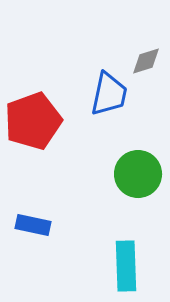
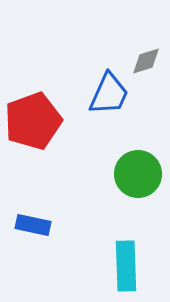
blue trapezoid: rotated 12 degrees clockwise
